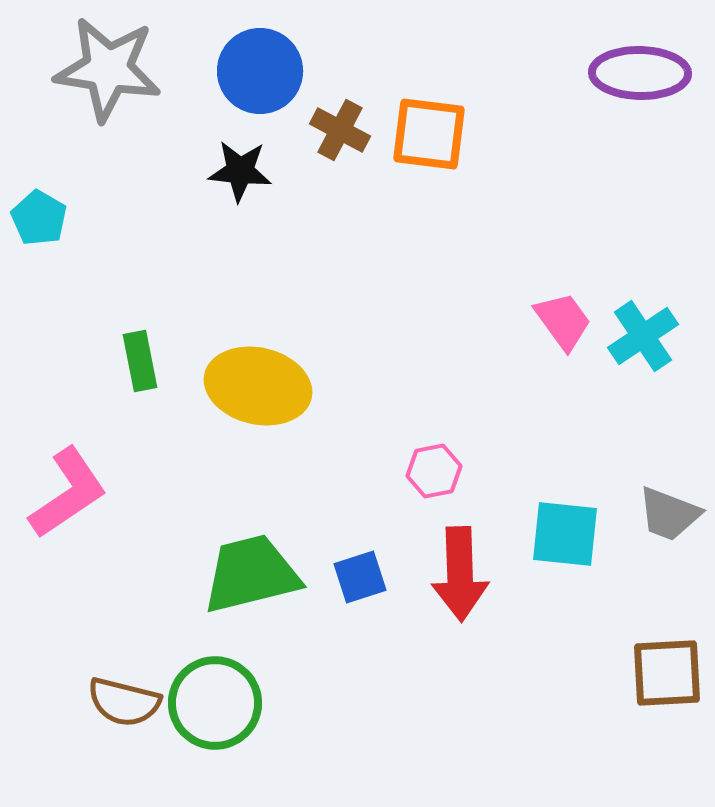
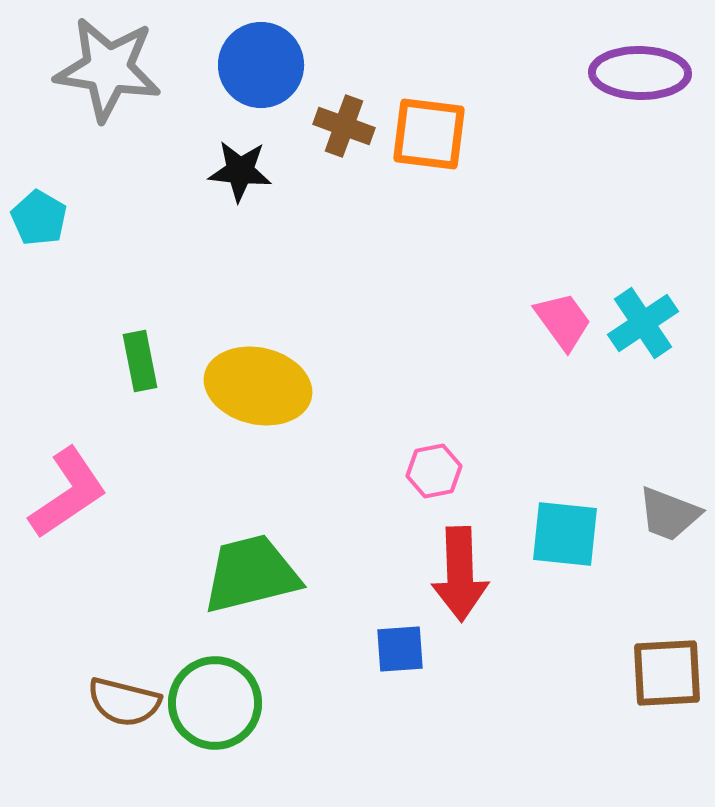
blue circle: moved 1 px right, 6 px up
brown cross: moved 4 px right, 4 px up; rotated 8 degrees counterclockwise
cyan cross: moved 13 px up
blue square: moved 40 px right, 72 px down; rotated 14 degrees clockwise
